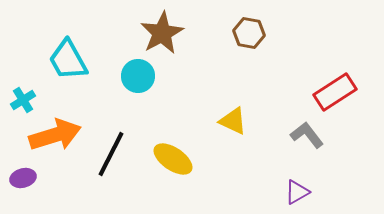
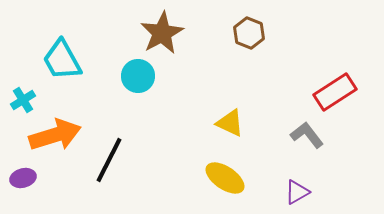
brown hexagon: rotated 12 degrees clockwise
cyan trapezoid: moved 6 px left
yellow triangle: moved 3 px left, 2 px down
black line: moved 2 px left, 6 px down
yellow ellipse: moved 52 px right, 19 px down
